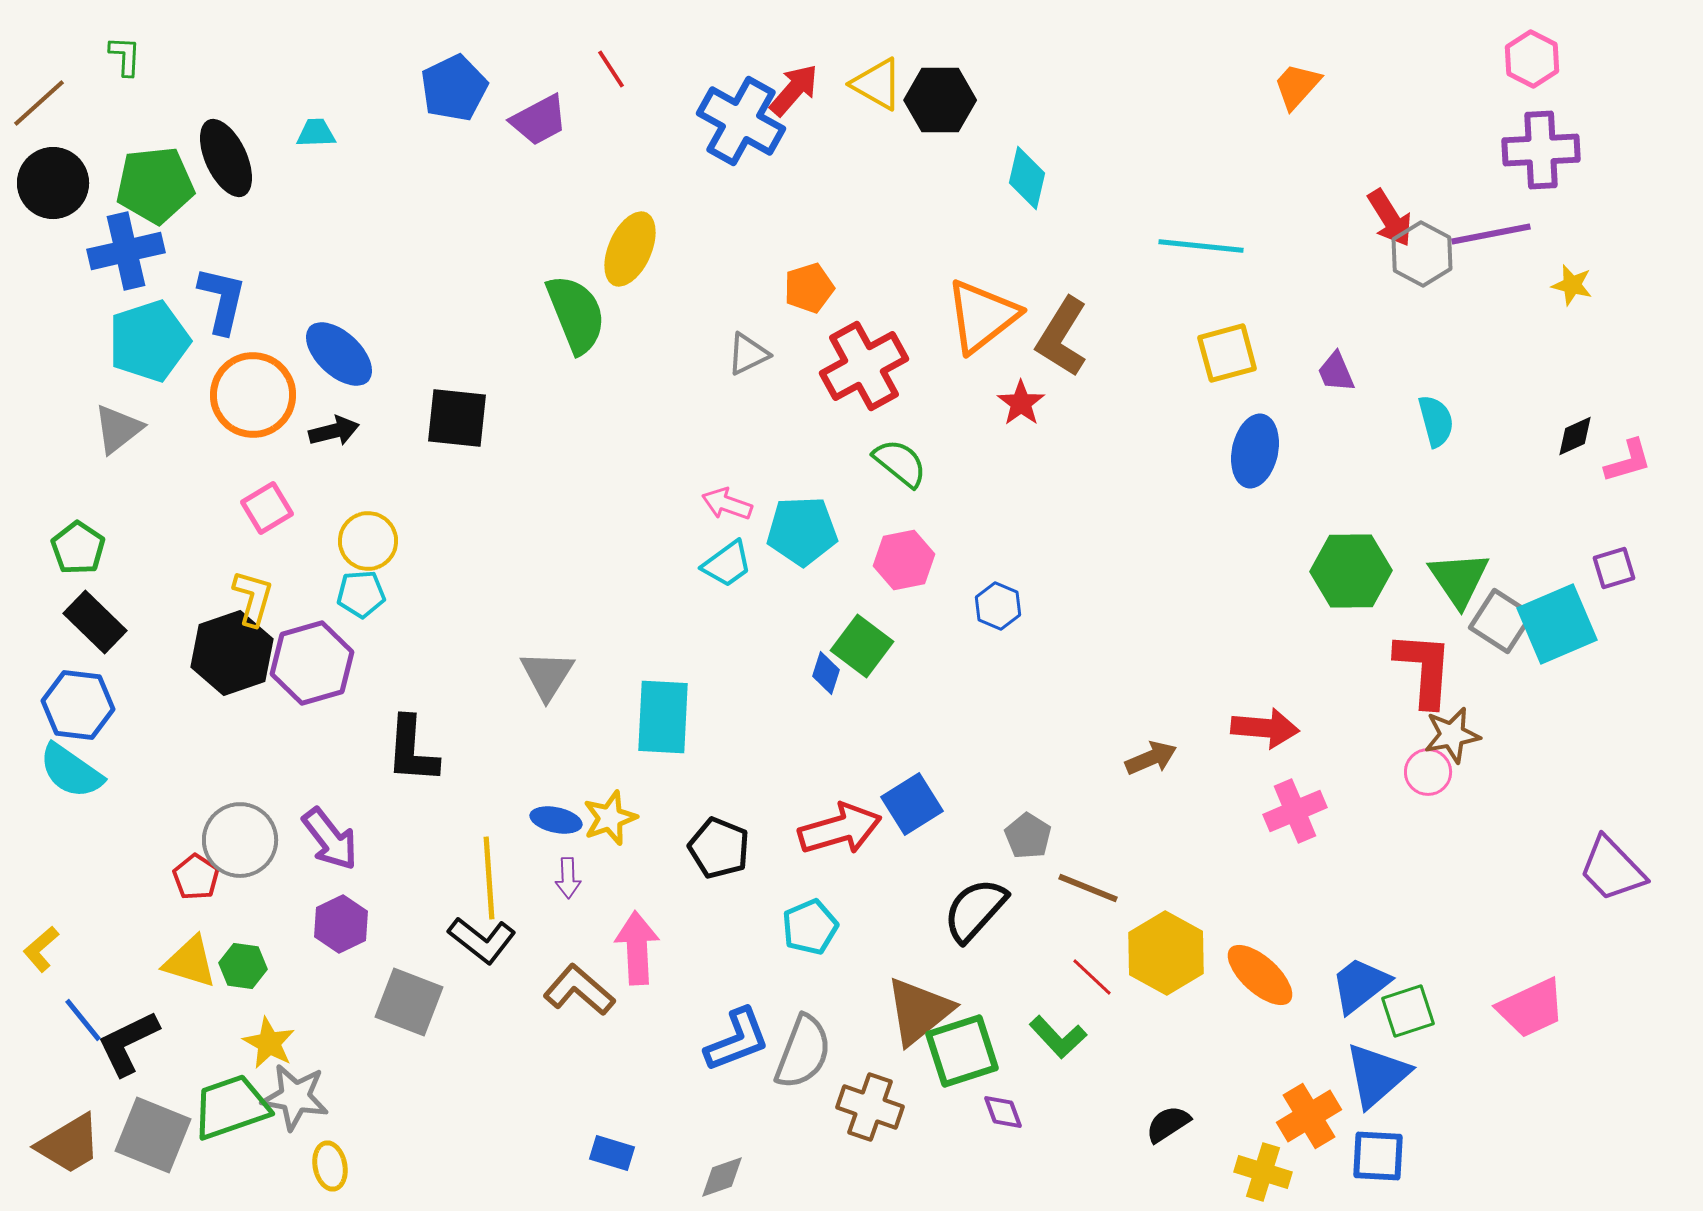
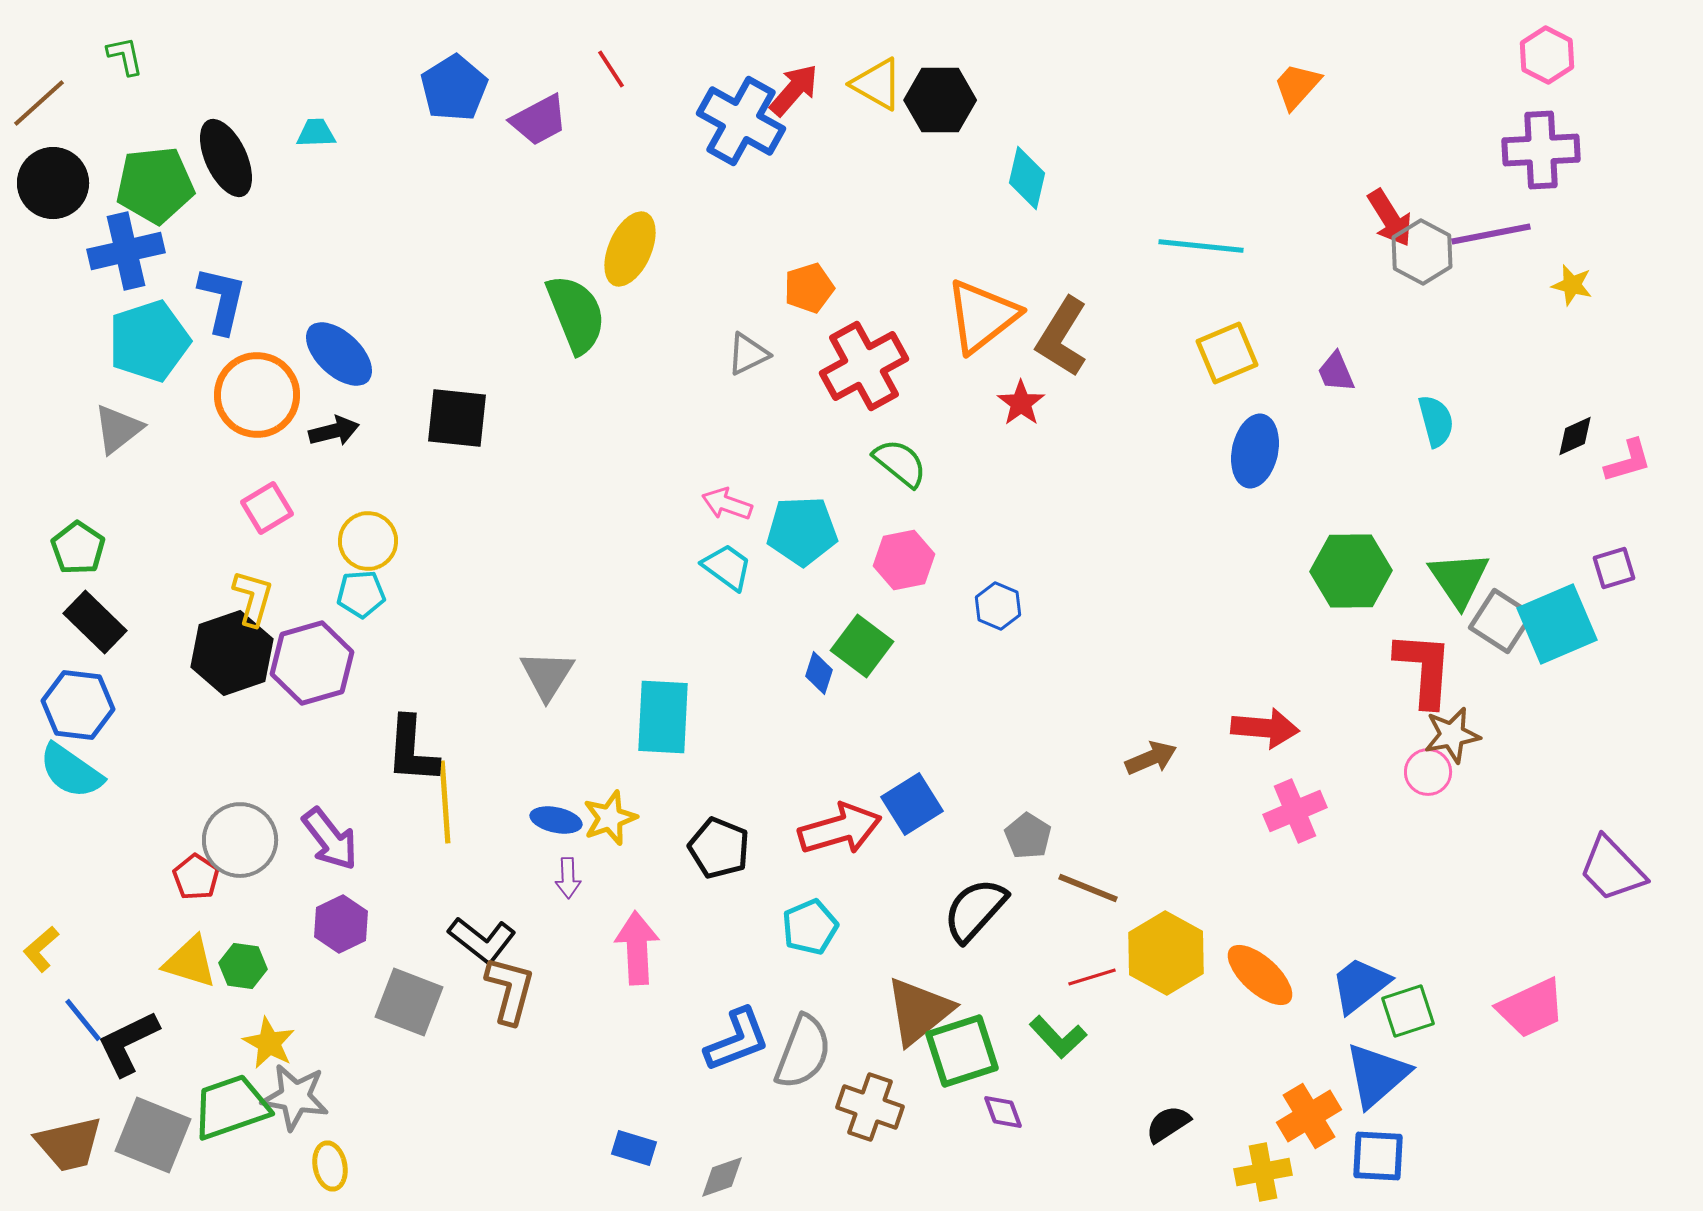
green L-shape at (125, 56): rotated 15 degrees counterclockwise
pink hexagon at (1532, 59): moved 15 px right, 4 px up
blue pentagon at (454, 88): rotated 6 degrees counterclockwise
gray hexagon at (1422, 254): moved 2 px up
yellow square at (1227, 353): rotated 8 degrees counterclockwise
orange circle at (253, 395): moved 4 px right
cyan trapezoid at (727, 564): moved 3 px down; rotated 108 degrees counterclockwise
blue diamond at (826, 673): moved 7 px left
yellow line at (489, 878): moved 44 px left, 76 px up
red line at (1092, 977): rotated 60 degrees counterclockwise
brown L-shape at (579, 990): moved 69 px left; rotated 64 degrees clockwise
brown trapezoid at (69, 1144): rotated 18 degrees clockwise
blue rectangle at (612, 1153): moved 22 px right, 5 px up
yellow cross at (1263, 1172): rotated 28 degrees counterclockwise
